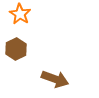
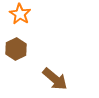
brown arrow: rotated 20 degrees clockwise
